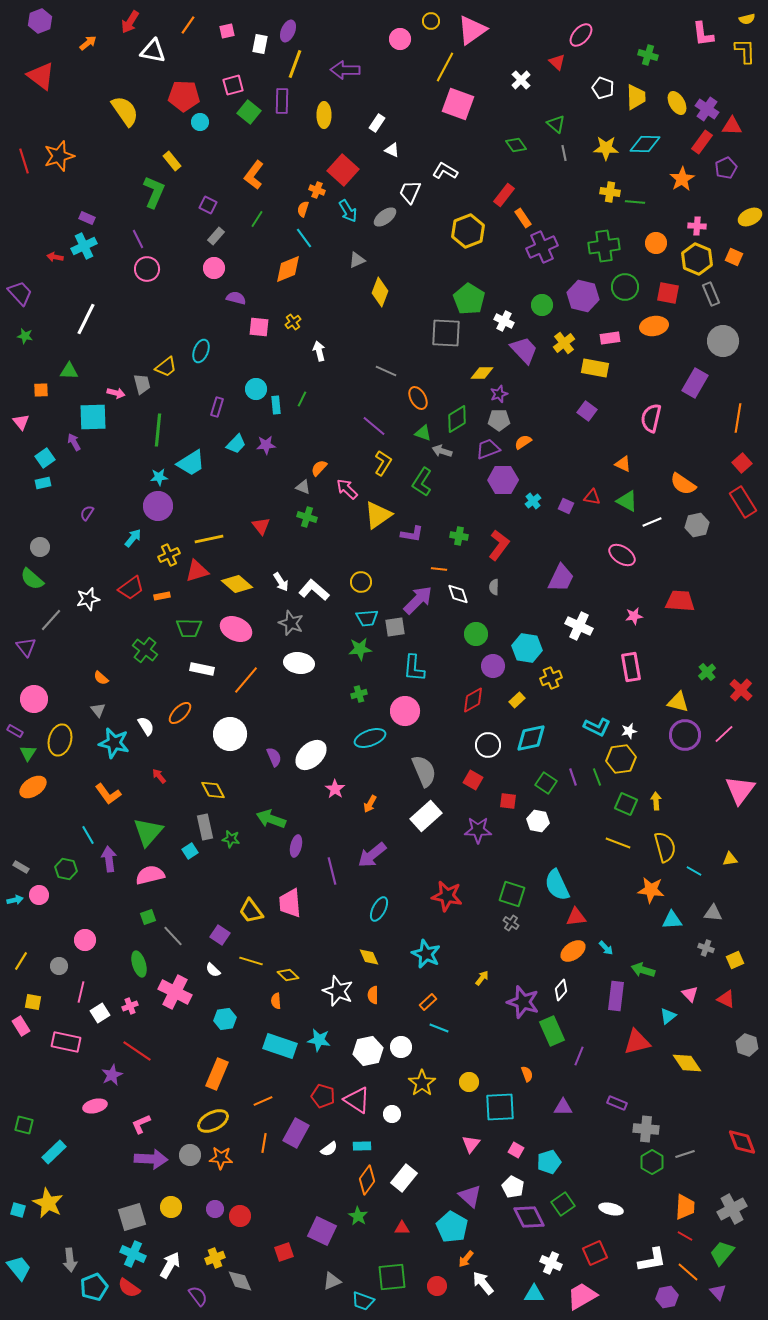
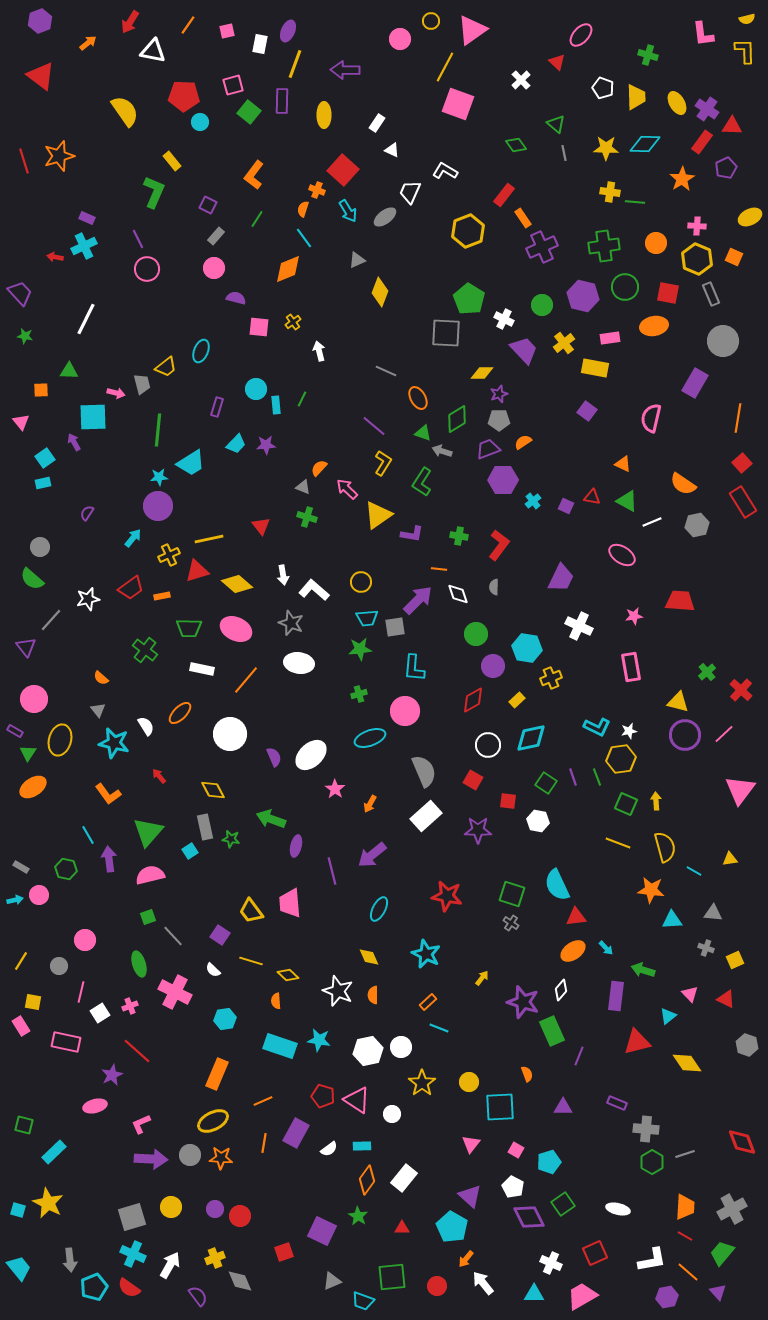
white cross at (504, 321): moved 2 px up
white arrow at (281, 582): moved 2 px right, 7 px up; rotated 24 degrees clockwise
red line at (137, 1051): rotated 8 degrees clockwise
white ellipse at (611, 1209): moved 7 px right
